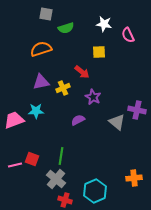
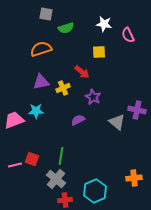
red cross: rotated 24 degrees counterclockwise
